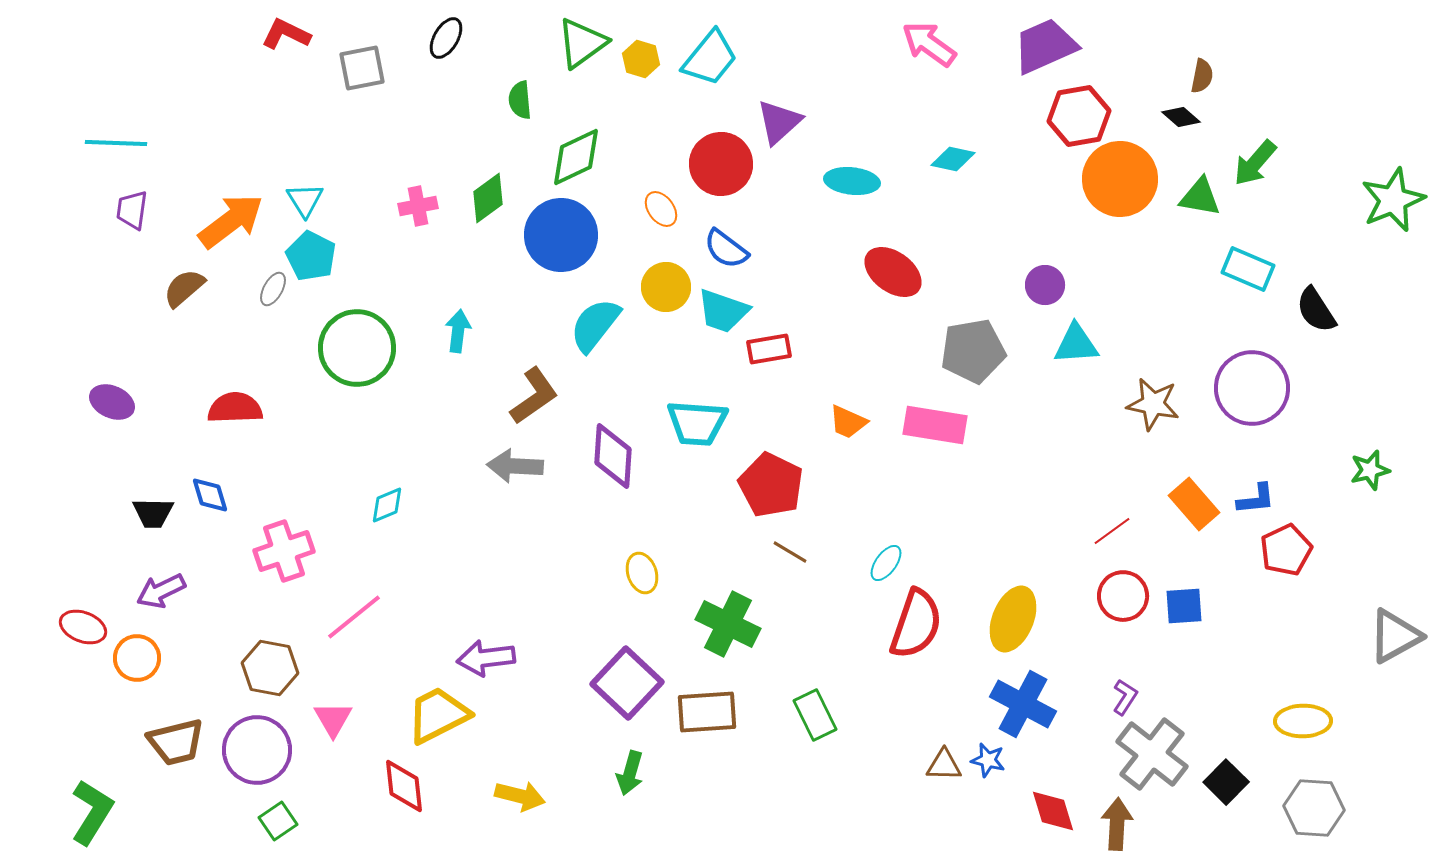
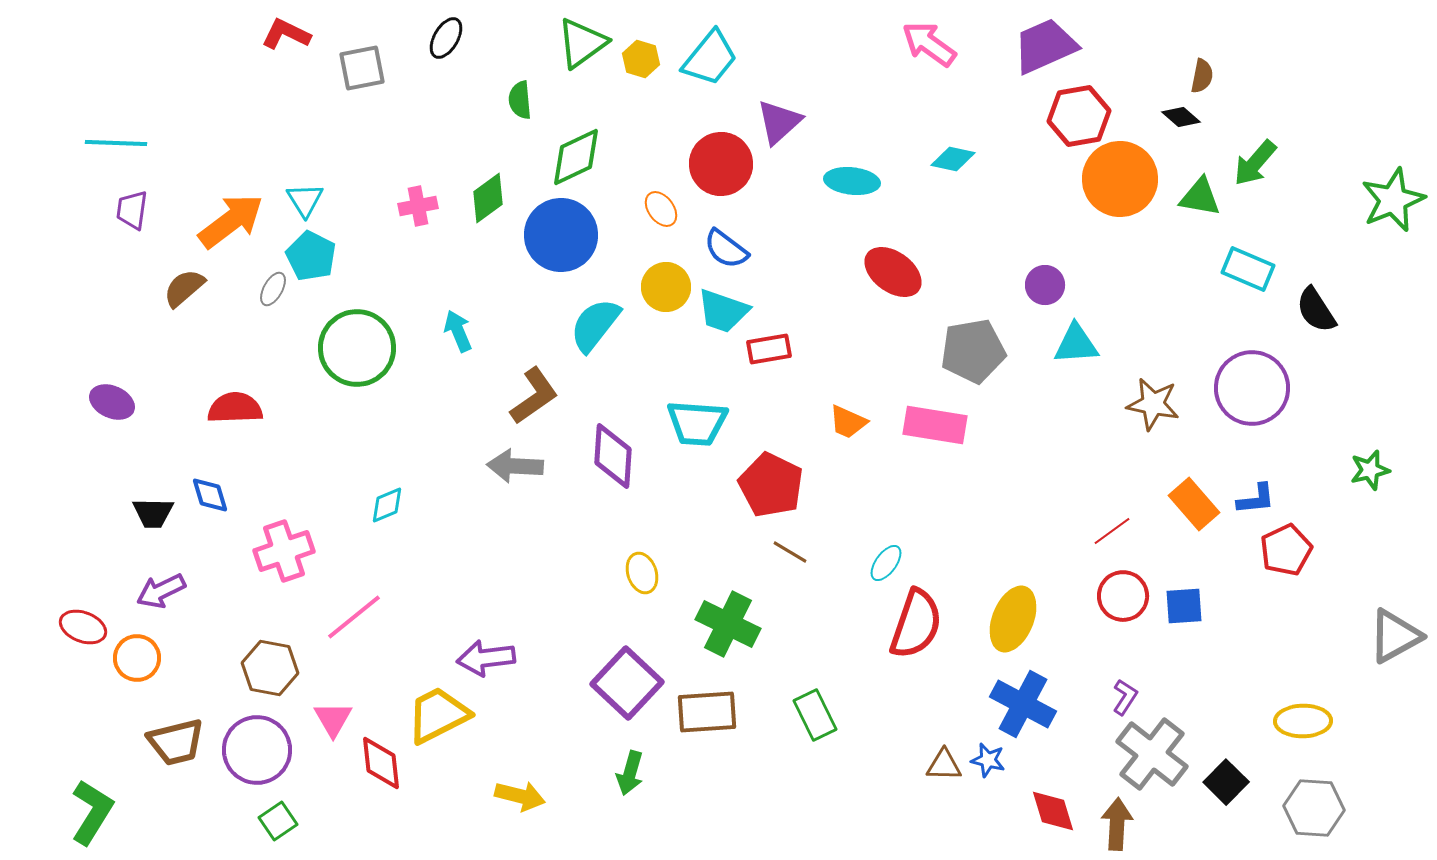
cyan arrow at (458, 331): rotated 30 degrees counterclockwise
red diamond at (404, 786): moved 23 px left, 23 px up
